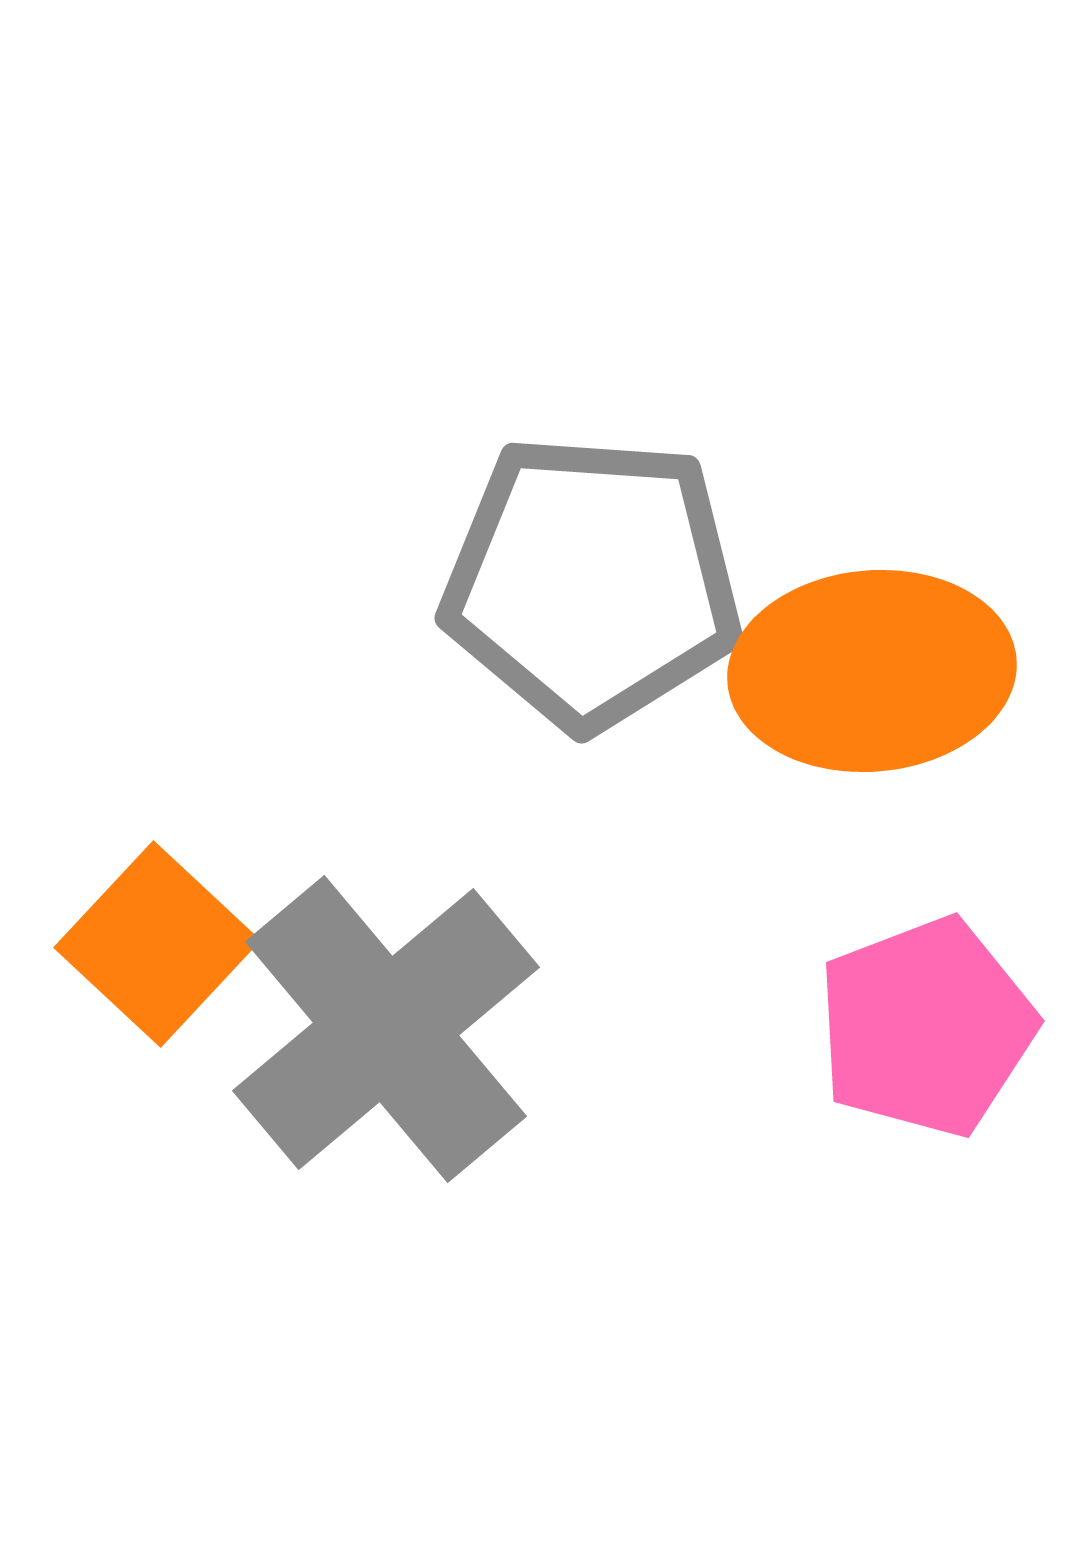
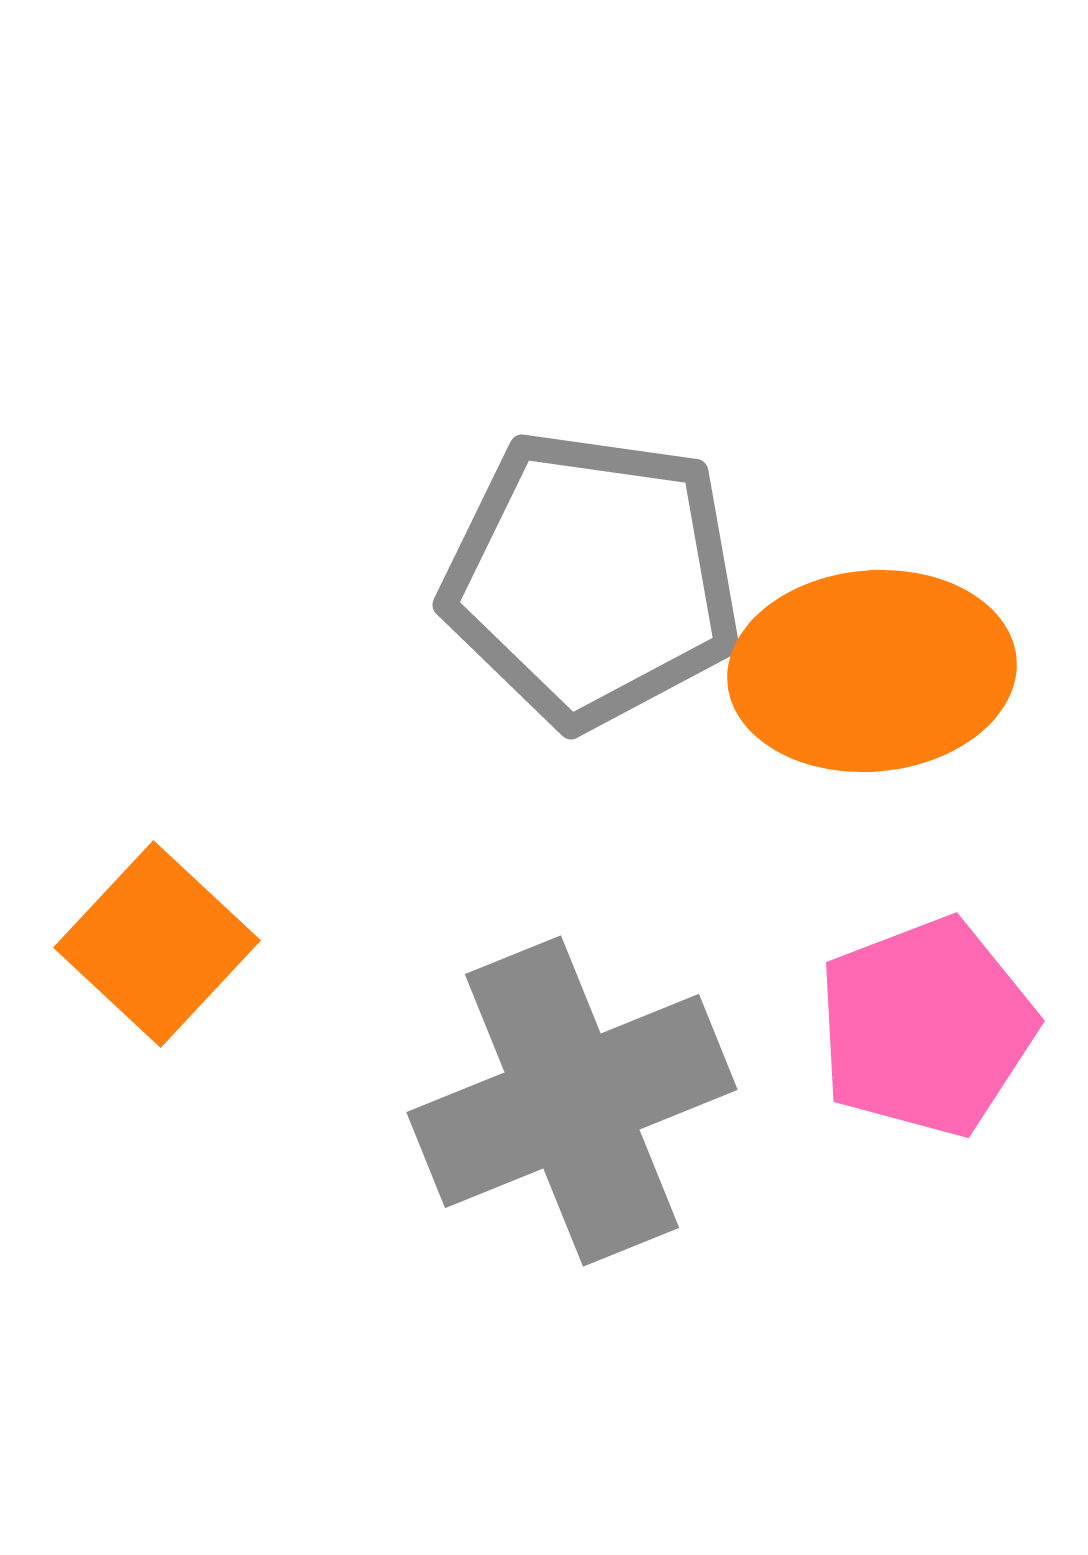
gray pentagon: moved 3 px up; rotated 4 degrees clockwise
gray cross: moved 186 px right, 72 px down; rotated 18 degrees clockwise
